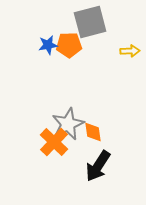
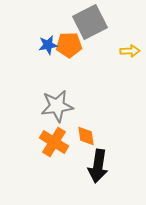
gray square: rotated 12 degrees counterclockwise
gray star: moved 11 px left, 18 px up; rotated 16 degrees clockwise
orange diamond: moved 7 px left, 4 px down
orange cross: rotated 12 degrees counterclockwise
black arrow: rotated 24 degrees counterclockwise
